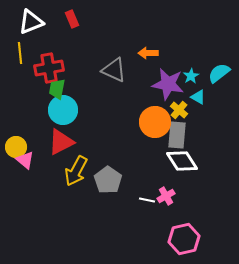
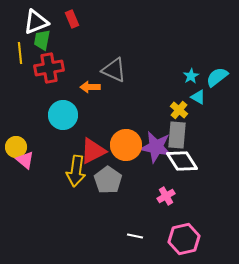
white triangle: moved 5 px right
orange arrow: moved 58 px left, 34 px down
cyan semicircle: moved 2 px left, 4 px down
purple star: moved 12 px left, 63 px down
green trapezoid: moved 15 px left, 49 px up
cyan circle: moved 5 px down
orange circle: moved 29 px left, 23 px down
red triangle: moved 32 px right, 9 px down
yellow arrow: rotated 20 degrees counterclockwise
white line: moved 12 px left, 36 px down
